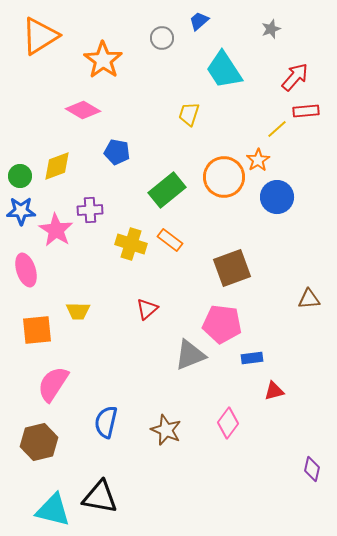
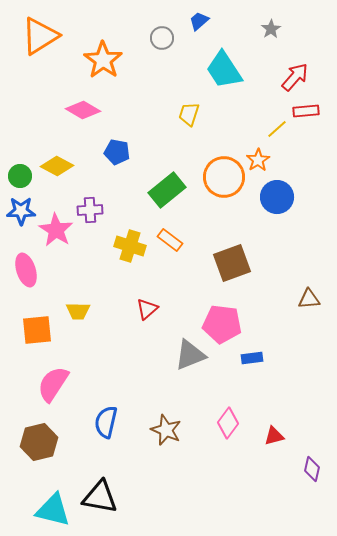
gray star at (271, 29): rotated 12 degrees counterclockwise
yellow diamond at (57, 166): rotated 48 degrees clockwise
yellow cross at (131, 244): moved 1 px left, 2 px down
brown square at (232, 268): moved 5 px up
red triangle at (274, 391): moved 45 px down
